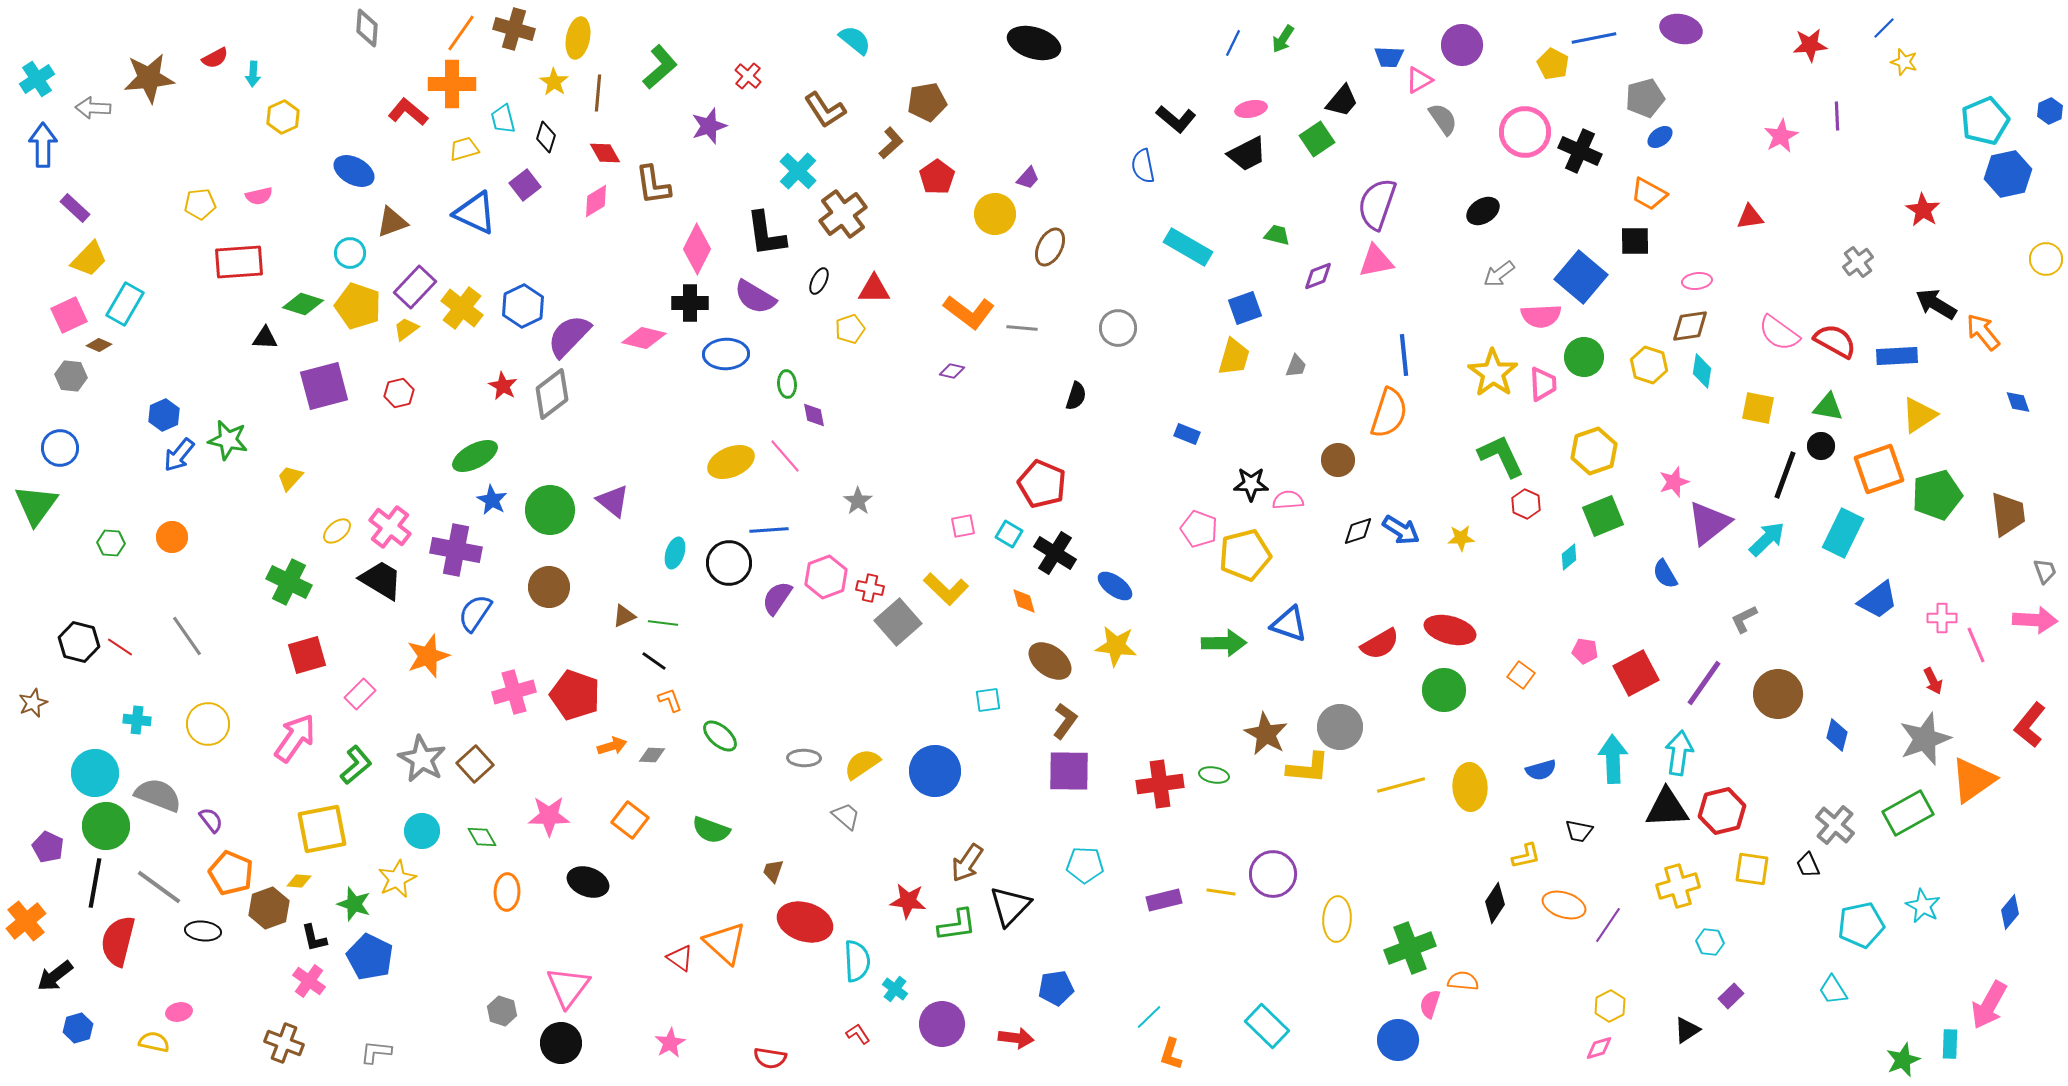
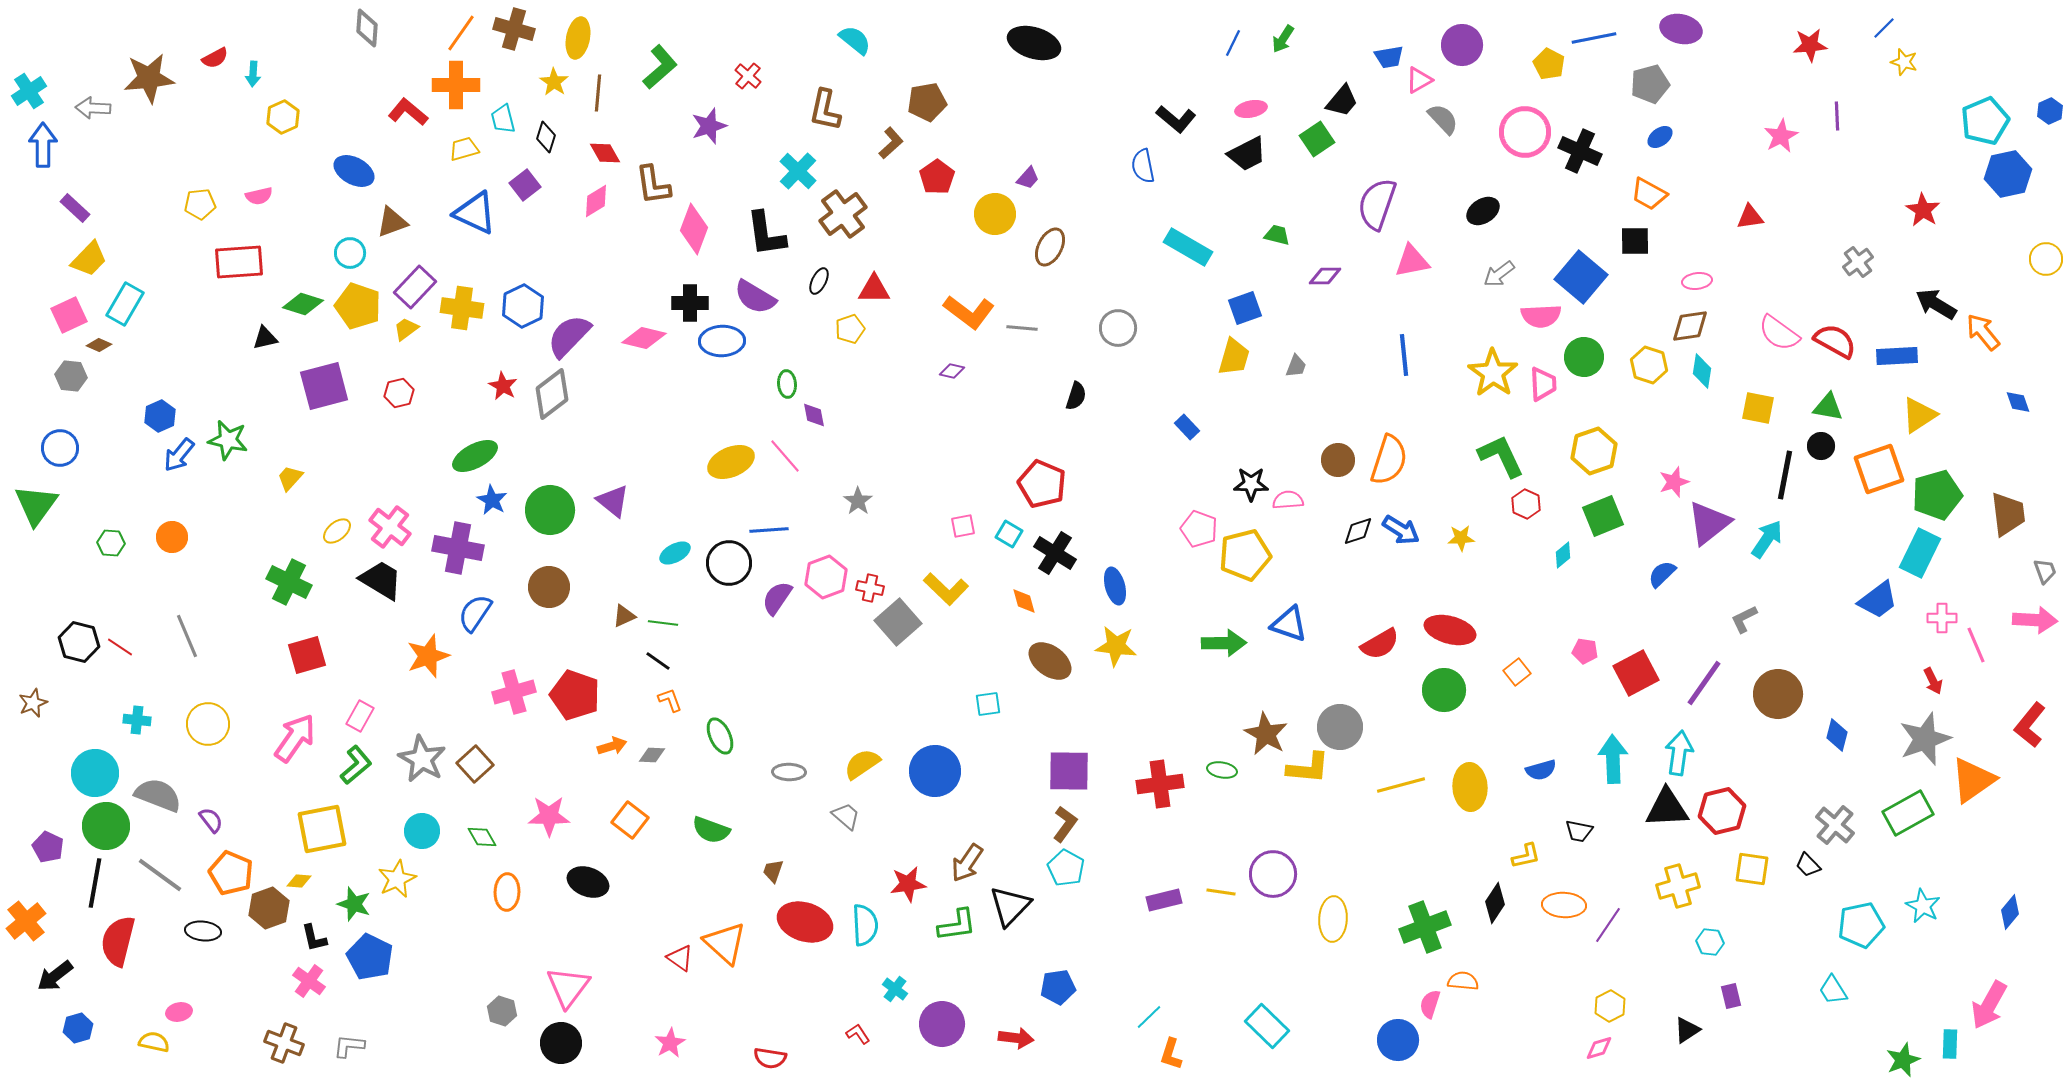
blue trapezoid at (1389, 57): rotated 12 degrees counterclockwise
yellow pentagon at (1553, 64): moved 4 px left
cyan cross at (37, 79): moved 8 px left, 12 px down
orange cross at (452, 84): moved 4 px right, 1 px down
gray pentagon at (1645, 98): moved 5 px right, 14 px up
brown L-shape at (825, 110): rotated 45 degrees clockwise
gray semicircle at (1443, 119): rotated 8 degrees counterclockwise
pink diamond at (697, 249): moved 3 px left, 20 px up; rotated 6 degrees counterclockwise
pink triangle at (1376, 261): moved 36 px right
purple diamond at (1318, 276): moved 7 px right; rotated 20 degrees clockwise
yellow cross at (462, 308): rotated 30 degrees counterclockwise
black triangle at (265, 338): rotated 16 degrees counterclockwise
blue ellipse at (726, 354): moved 4 px left, 13 px up
orange semicircle at (1389, 413): moved 47 px down
blue hexagon at (164, 415): moved 4 px left, 1 px down
blue rectangle at (1187, 434): moved 7 px up; rotated 25 degrees clockwise
black line at (1785, 475): rotated 9 degrees counterclockwise
cyan rectangle at (1843, 533): moved 77 px right, 20 px down
cyan arrow at (1767, 539): rotated 12 degrees counterclockwise
purple cross at (456, 550): moved 2 px right, 2 px up
cyan ellipse at (675, 553): rotated 44 degrees clockwise
cyan diamond at (1569, 557): moved 6 px left, 2 px up
blue semicircle at (1665, 574): moved 3 px left; rotated 76 degrees clockwise
blue ellipse at (1115, 586): rotated 39 degrees clockwise
gray line at (187, 636): rotated 12 degrees clockwise
black line at (654, 661): moved 4 px right
orange square at (1521, 675): moved 4 px left, 3 px up; rotated 16 degrees clockwise
pink rectangle at (360, 694): moved 22 px down; rotated 16 degrees counterclockwise
cyan square at (988, 700): moved 4 px down
brown L-shape at (1065, 721): moved 103 px down
green ellipse at (720, 736): rotated 24 degrees clockwise
gray ellipse at (804, 758): moved 15 px left, 14 px down
green ellipse at (1214, 775): moved 8 px right, 5 px up
cyan pentagon at (1085, 865): moved 19 px left, 3 px down; rotated 27 degrees clockwise
black trapezoid at (1808, 865): rotated 20 degrees counterclockwise
gray line at (159, 887): moved 1 px right, 12 px up
red star at (908, 901): moved 17 px up; rotated 15 degrees counterclockwise
orange ellipse at (1564, 905): rotated 15 degrees counterclockwise
yellow ellipse at (1337, 919): moved 4 px left
green cross at (1410, 948): moved 15 px right, 21 px up
cyan semicircle at (857, 961): moved 8 px right, 36 px up
blue pentagon at (1056, 988): moved 2 px right, 1 px up
purple rectangle at (1731, 996): rotated 60 degrees counterclockwise
gray L-shape at (376, 1052): moved 27 px left, 6 px up
